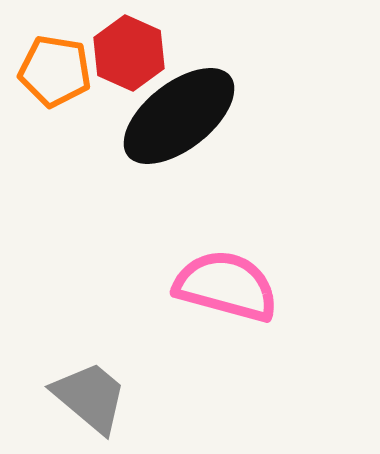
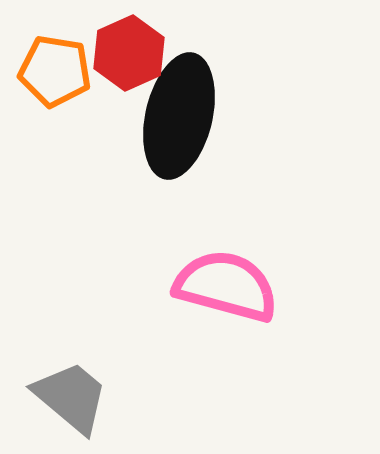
red hexagon: rotated 12 degrees clockwise
black ellipse: rotated 39 degrees counterclockwise
gray trapezoid: moved 19 px left
